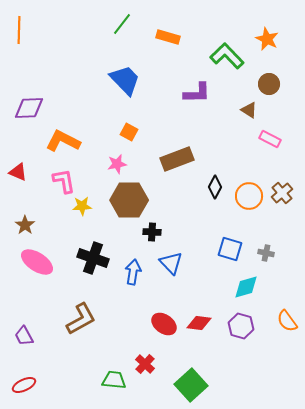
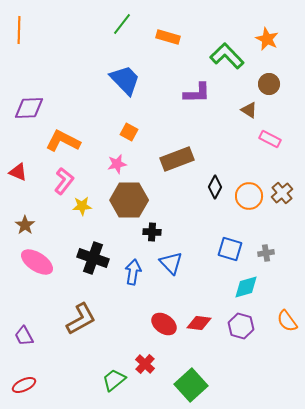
pink L-shape at (64, 181): rotated 48 degrees clockwise
gray cross at (266, 253): rotated 21 degrees counterclockwise
green trapezoid at (114, 380): rotated 45 degrees counterclockwise
